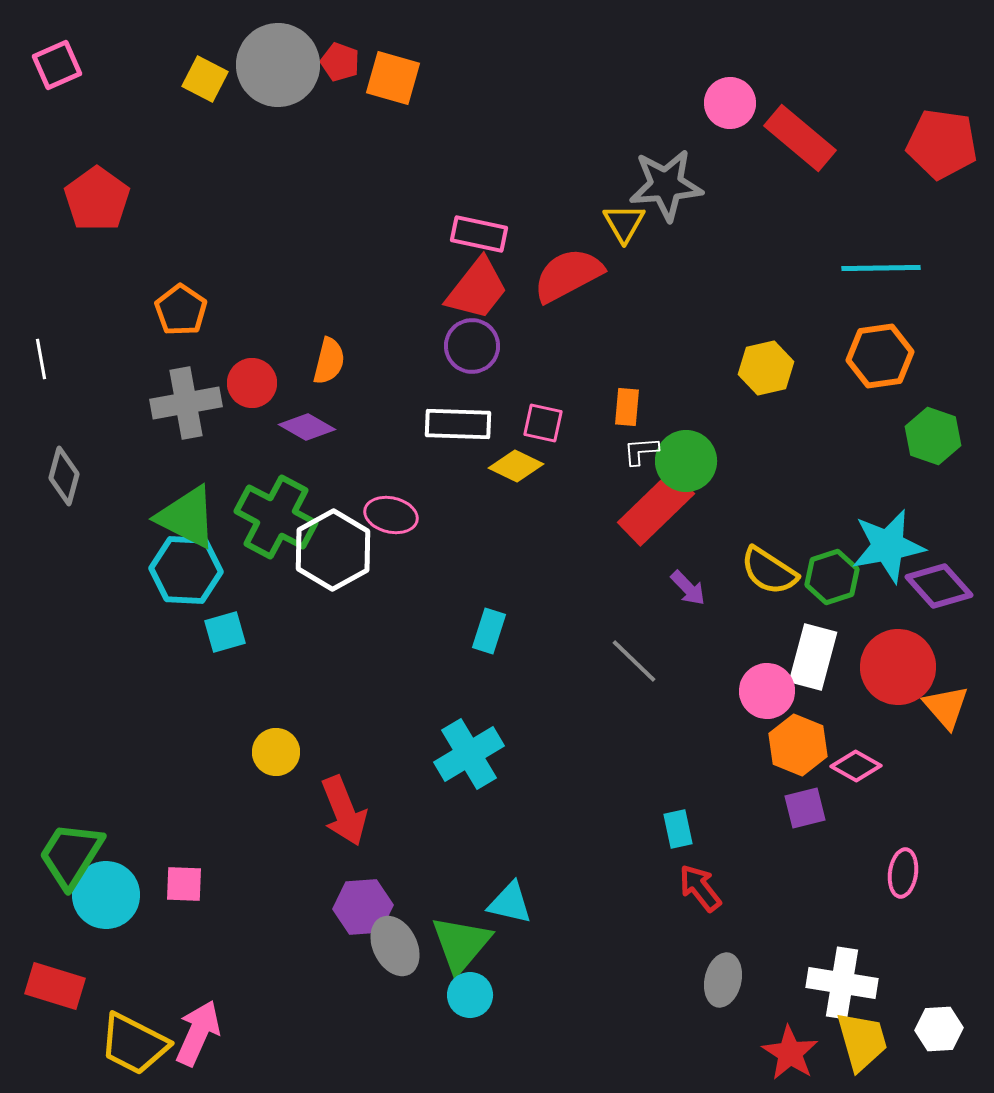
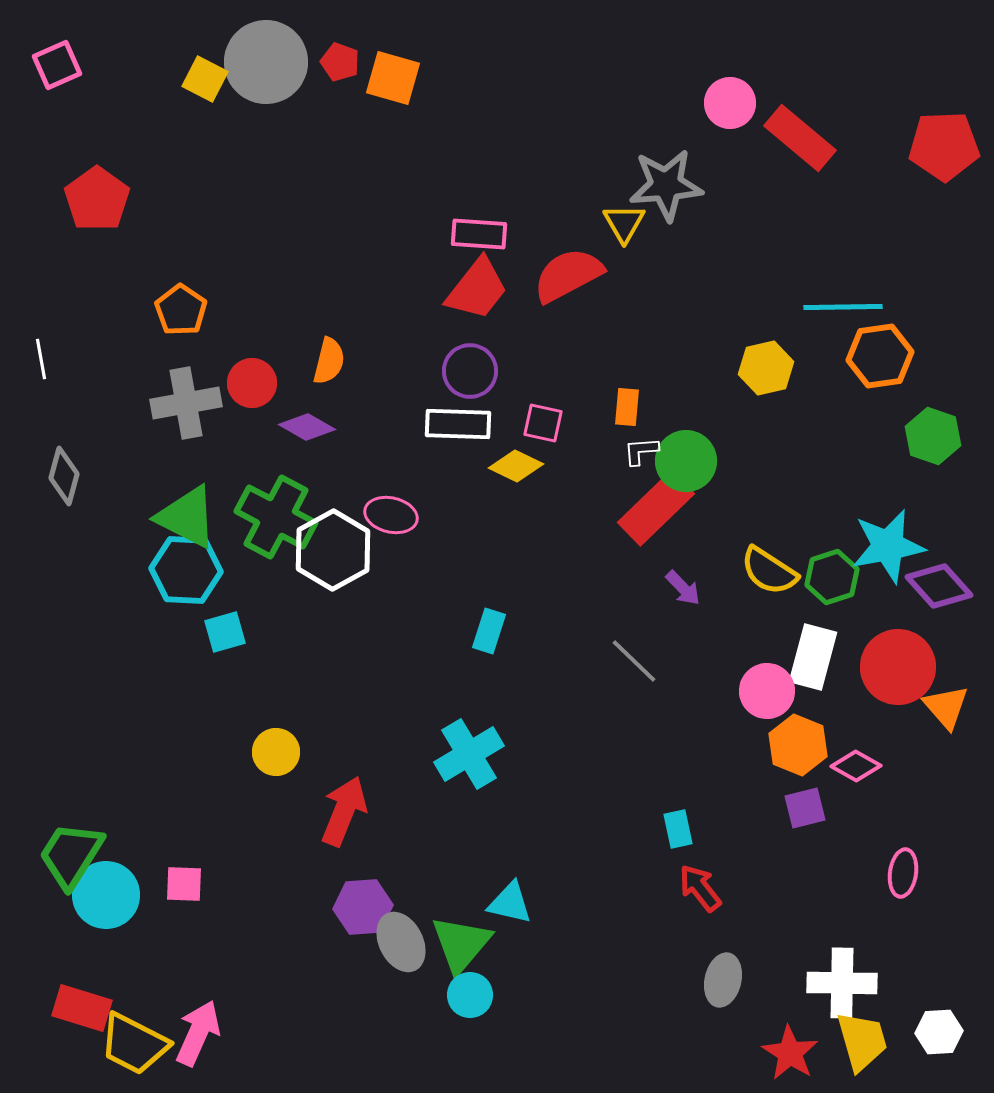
gray circle at (278, 65): moved 12 px left, 3 px up
red pentagon at (942, 144): moved 2 px right, 2 px down; rotated 10 degrees counterclockwise
pink rectangle at (479, 234): rotated 8 degrees counterclockwise
cyan line at (881, 268): moved 38 px left, 39 px down
purple circle at (472, 346): moved 2 px left, 25 px down
purple arrow at (688, 588): moved 5 px left
red arrow at (344, 811): rotated 136 degrees counterclockwise
gray ellipse at (395, 946): moved 6 px right, 4 px up
white cross at (842, 983): rotated 8 degrees counterclockwise
red rectangle at (55, 986): moved 27 px right, 22 px down
white hexagon at (939, 1029): moved 3 px down
